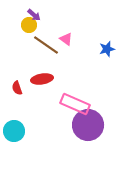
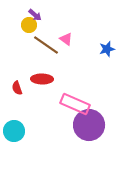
purple arrow: moved 1 px right
red ellipse: rotated 10 degrees clockwise
purple circle: moved 1 px right
